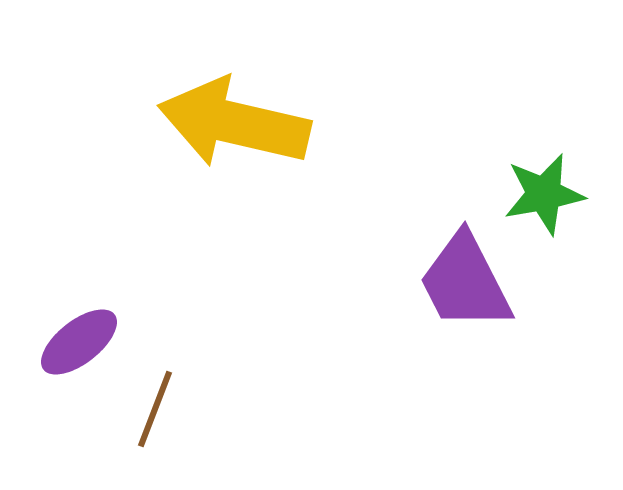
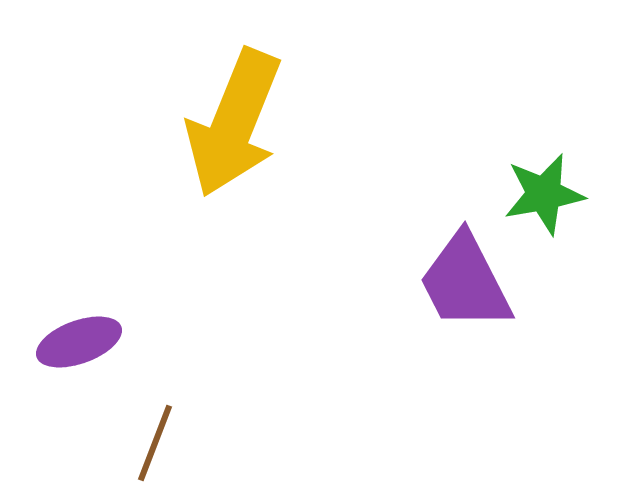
yellow arrow: rotated 81 degrees counterclockwise
purple ellipse: rotated 18 degrees clockwise
brown line: moved 34 px down
